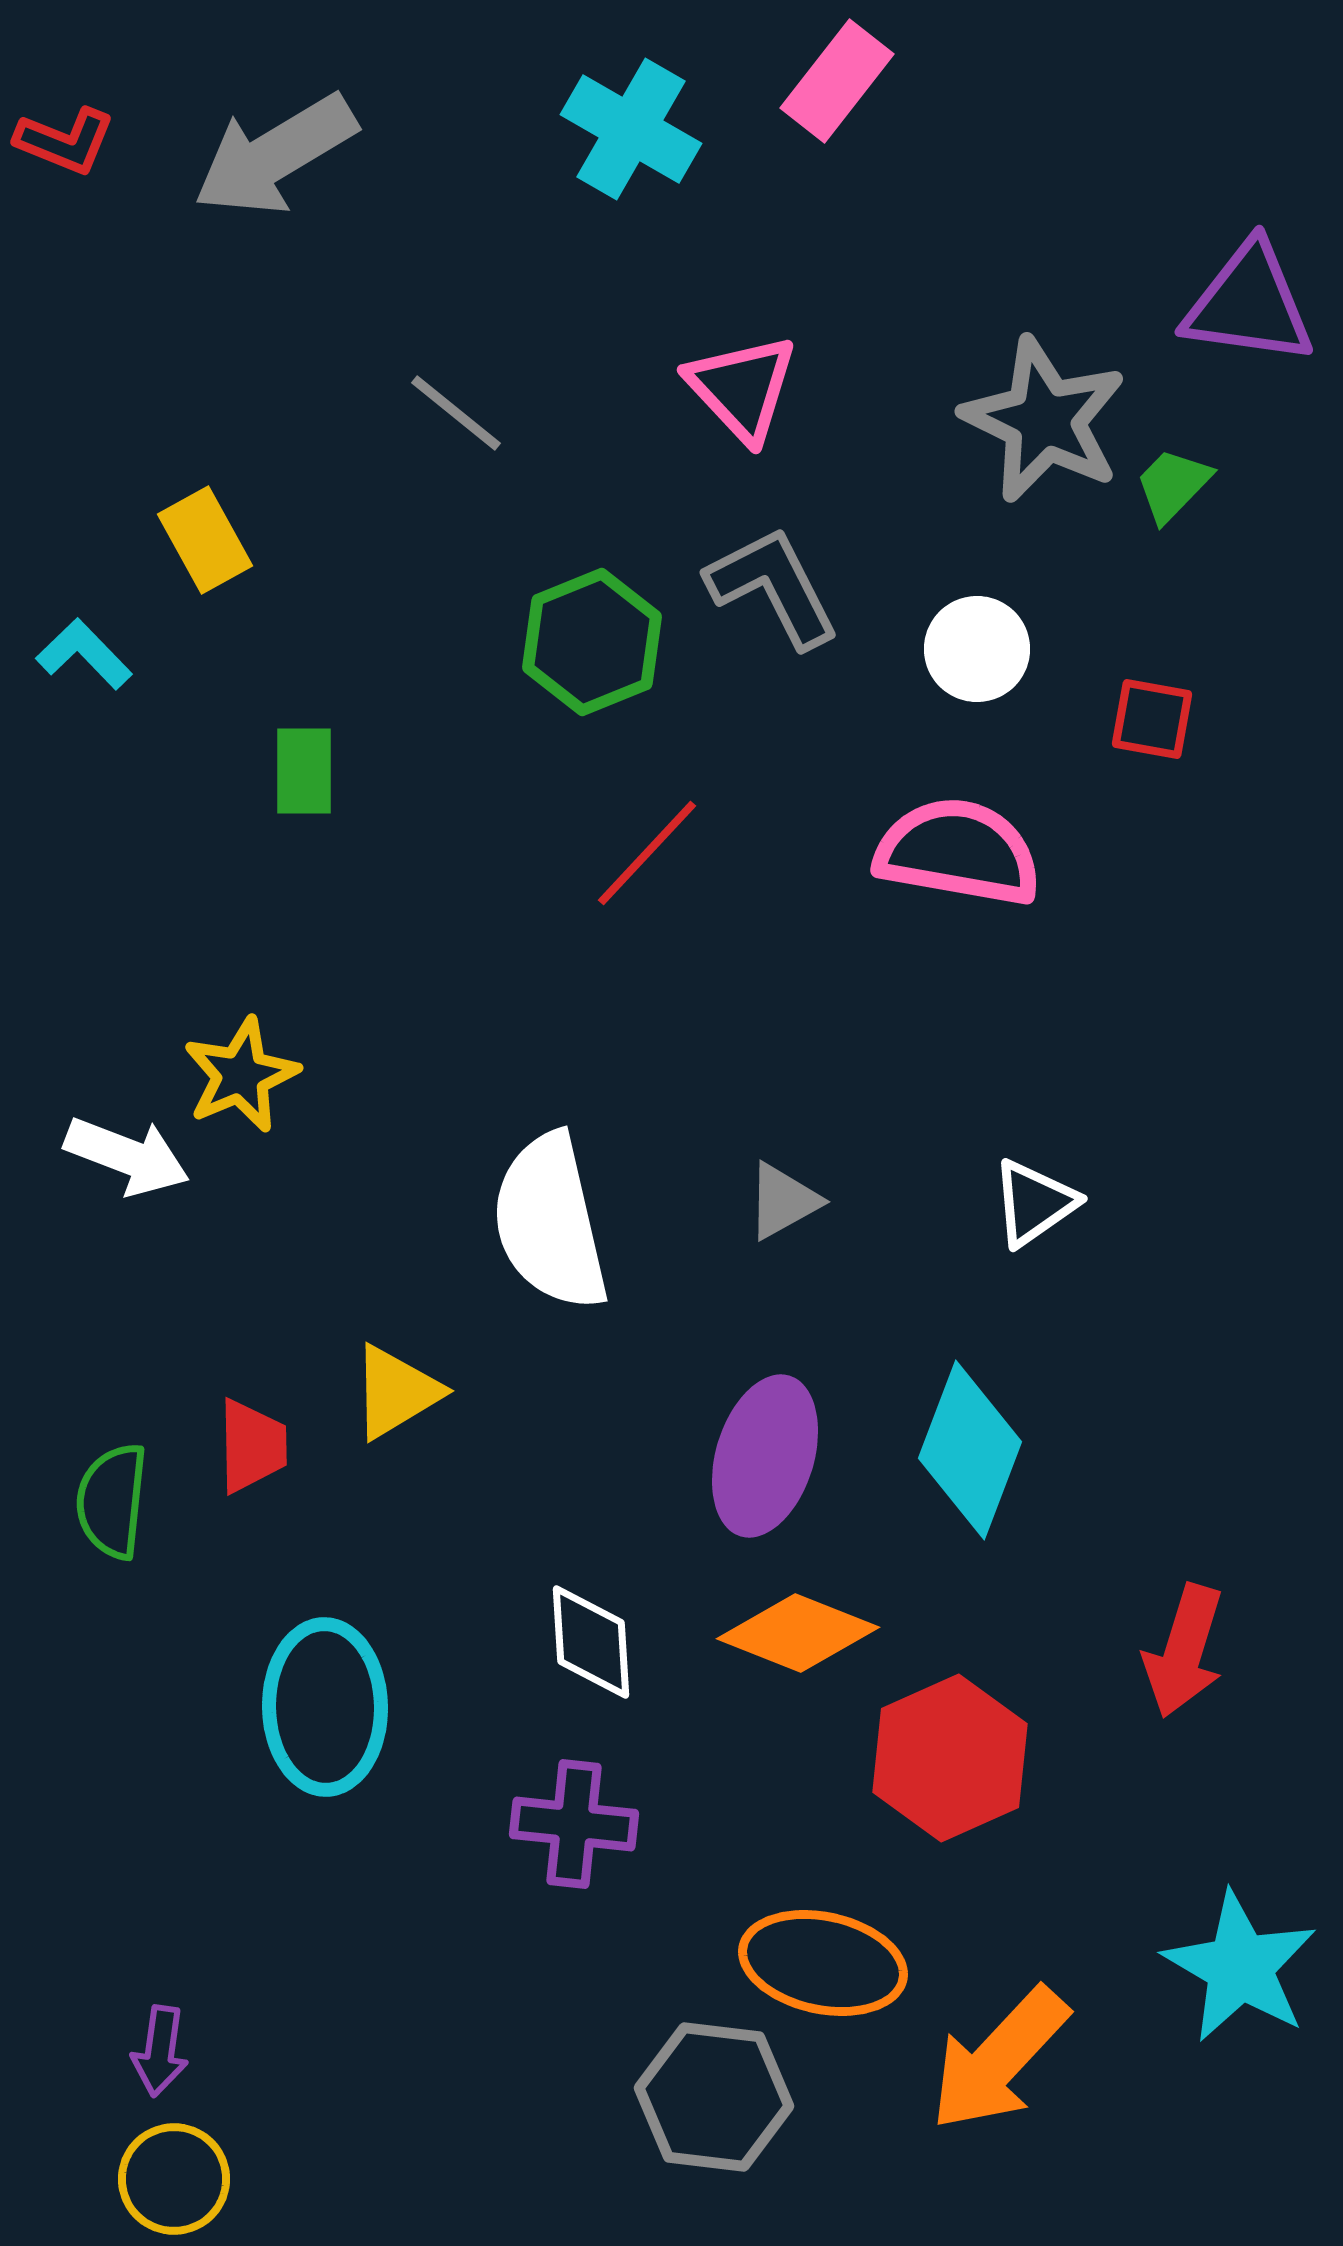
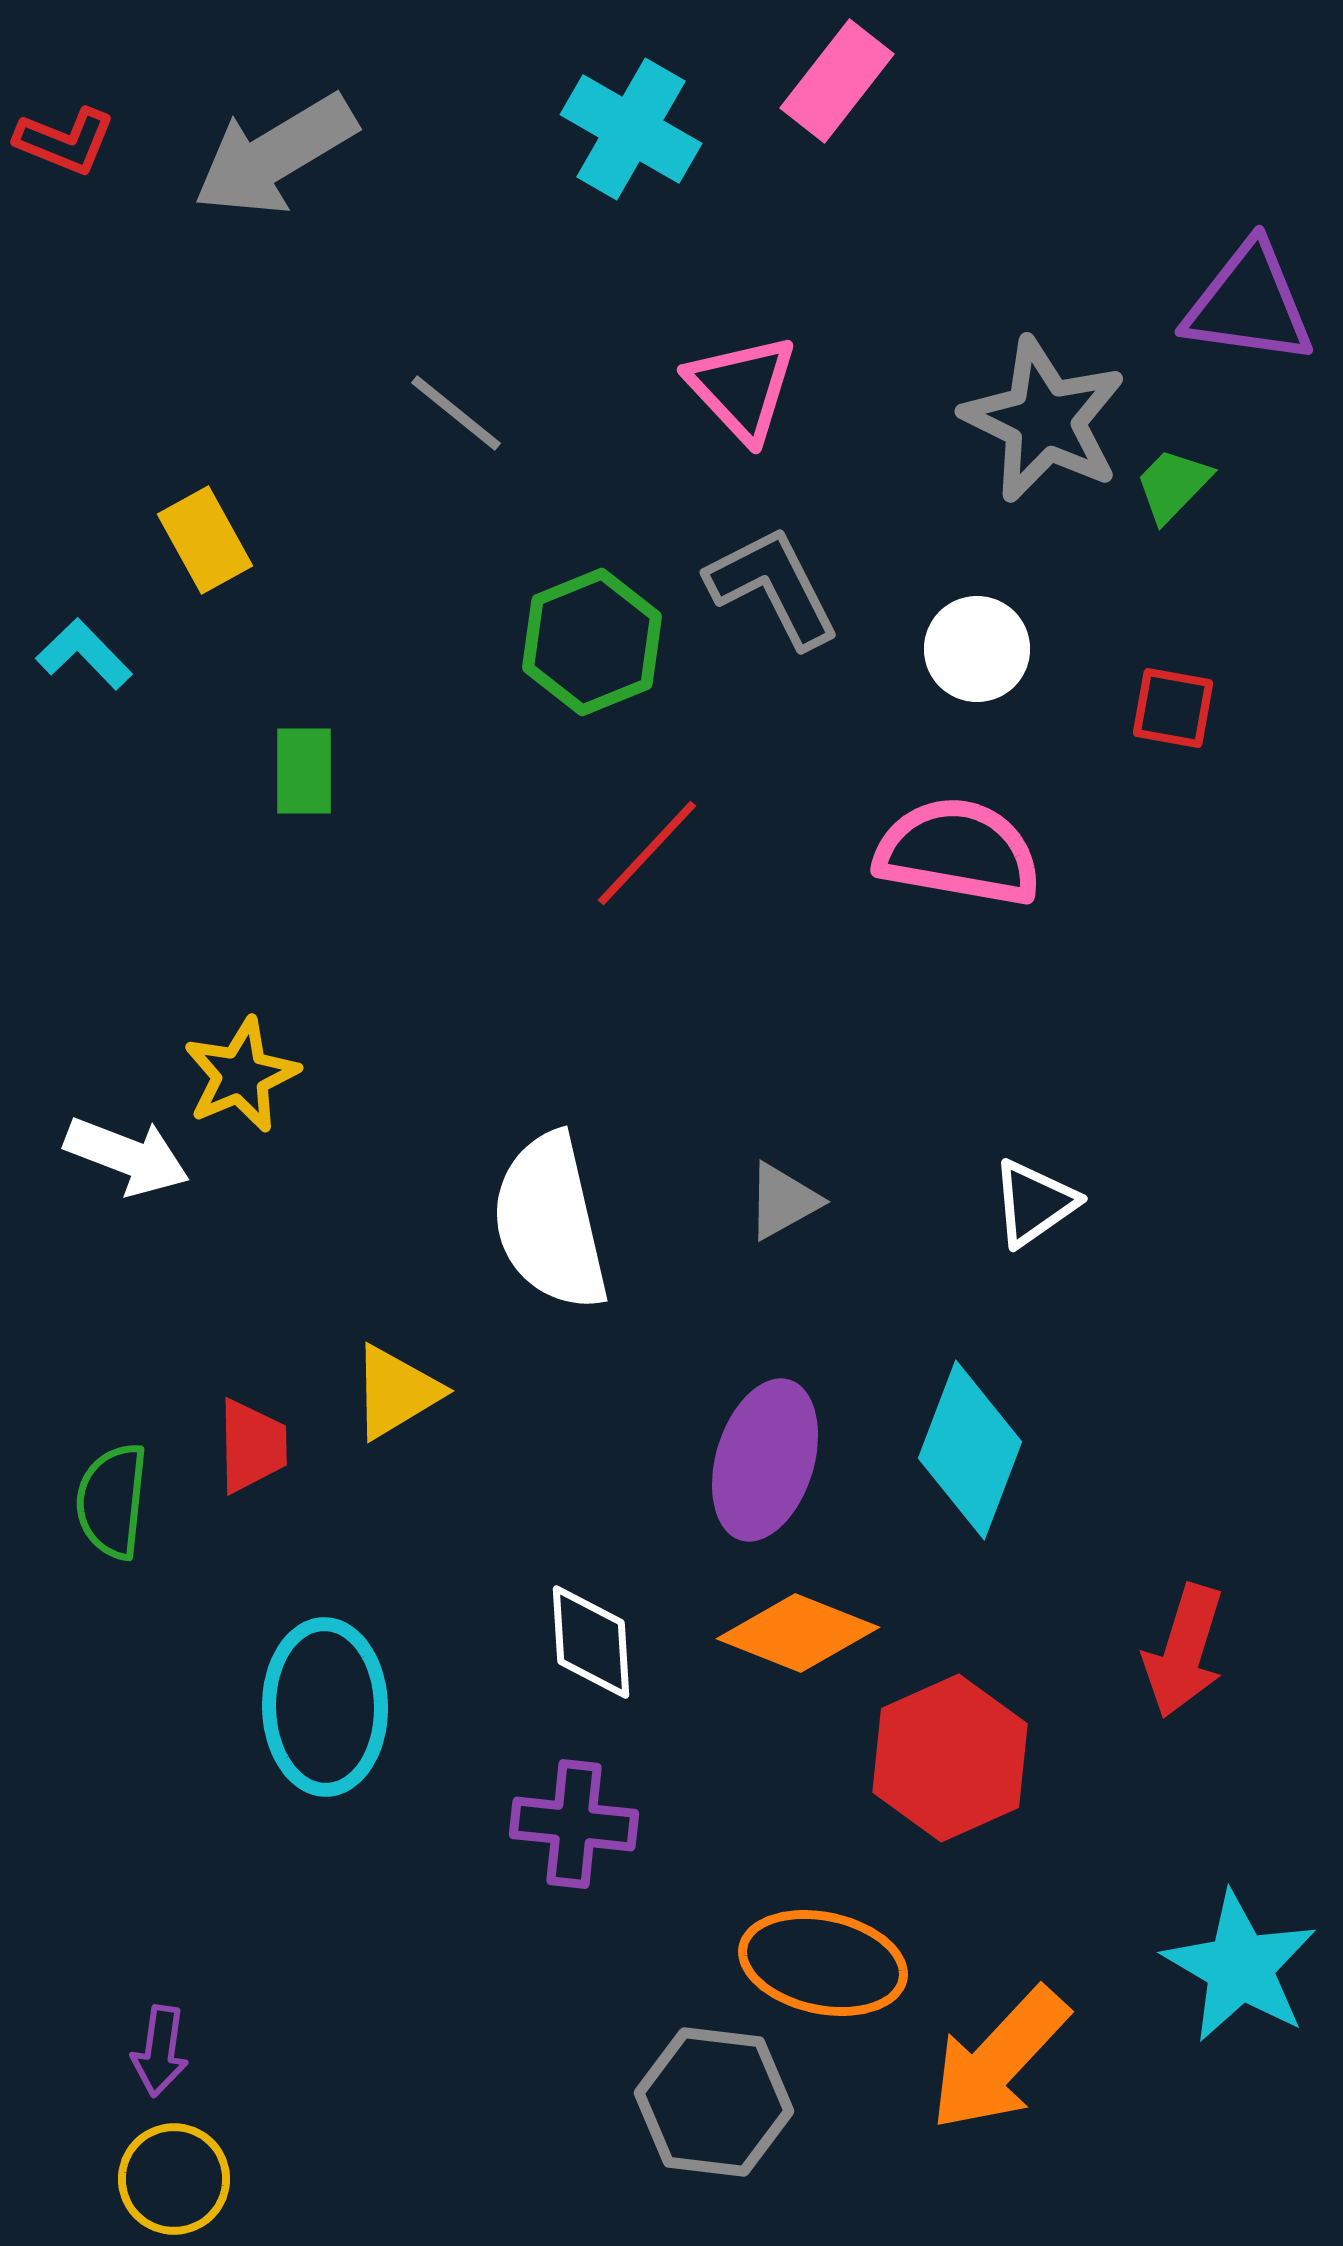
red square: moved 21 px right, 11 px up
purple ellipse: moved 4 px down
gray hexagon: moved 5 px down
